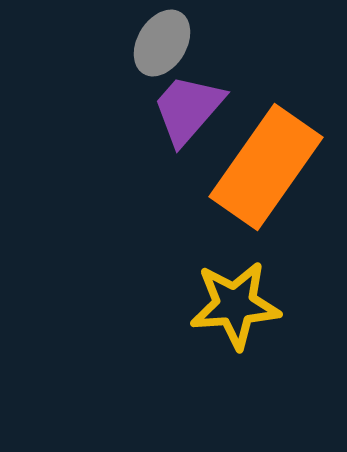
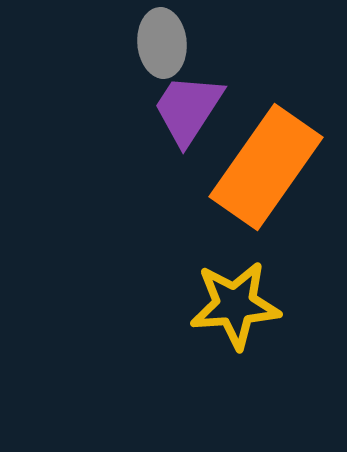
gray ellipse: rotated 36 degrees counterclockwise
purple trapezoid: rotated 8 degrees counterclockwise
